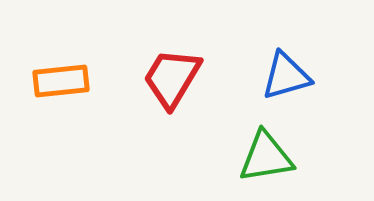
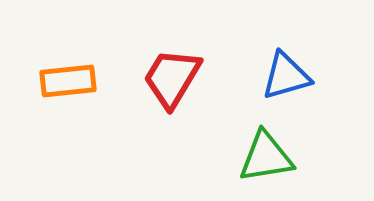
orange rectangle: moved 7 px right
